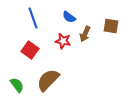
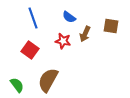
brown semicircle: rotated 15 degrees counterclockwise
